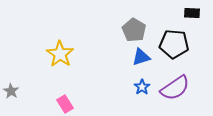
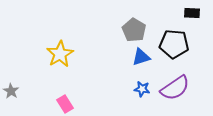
yellow star: rotated 8 degrees clockwise
blue star: moved 2 px down; rotated 28 degrees counterclockwise
